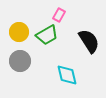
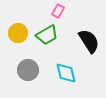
pink rectangle: moved 1 px left, 4 px up
yellow circle: moved 1 px left, 1 px down
gray circle: moved 8 px right, 9 px down
cyan diamond: moved 1 px left, 2 px up
